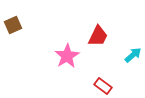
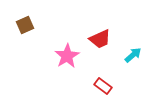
brown square: moved 12 px right
red trapezoid: moved 2 px right, 3 px down; rotated 40 degrees clockwise
